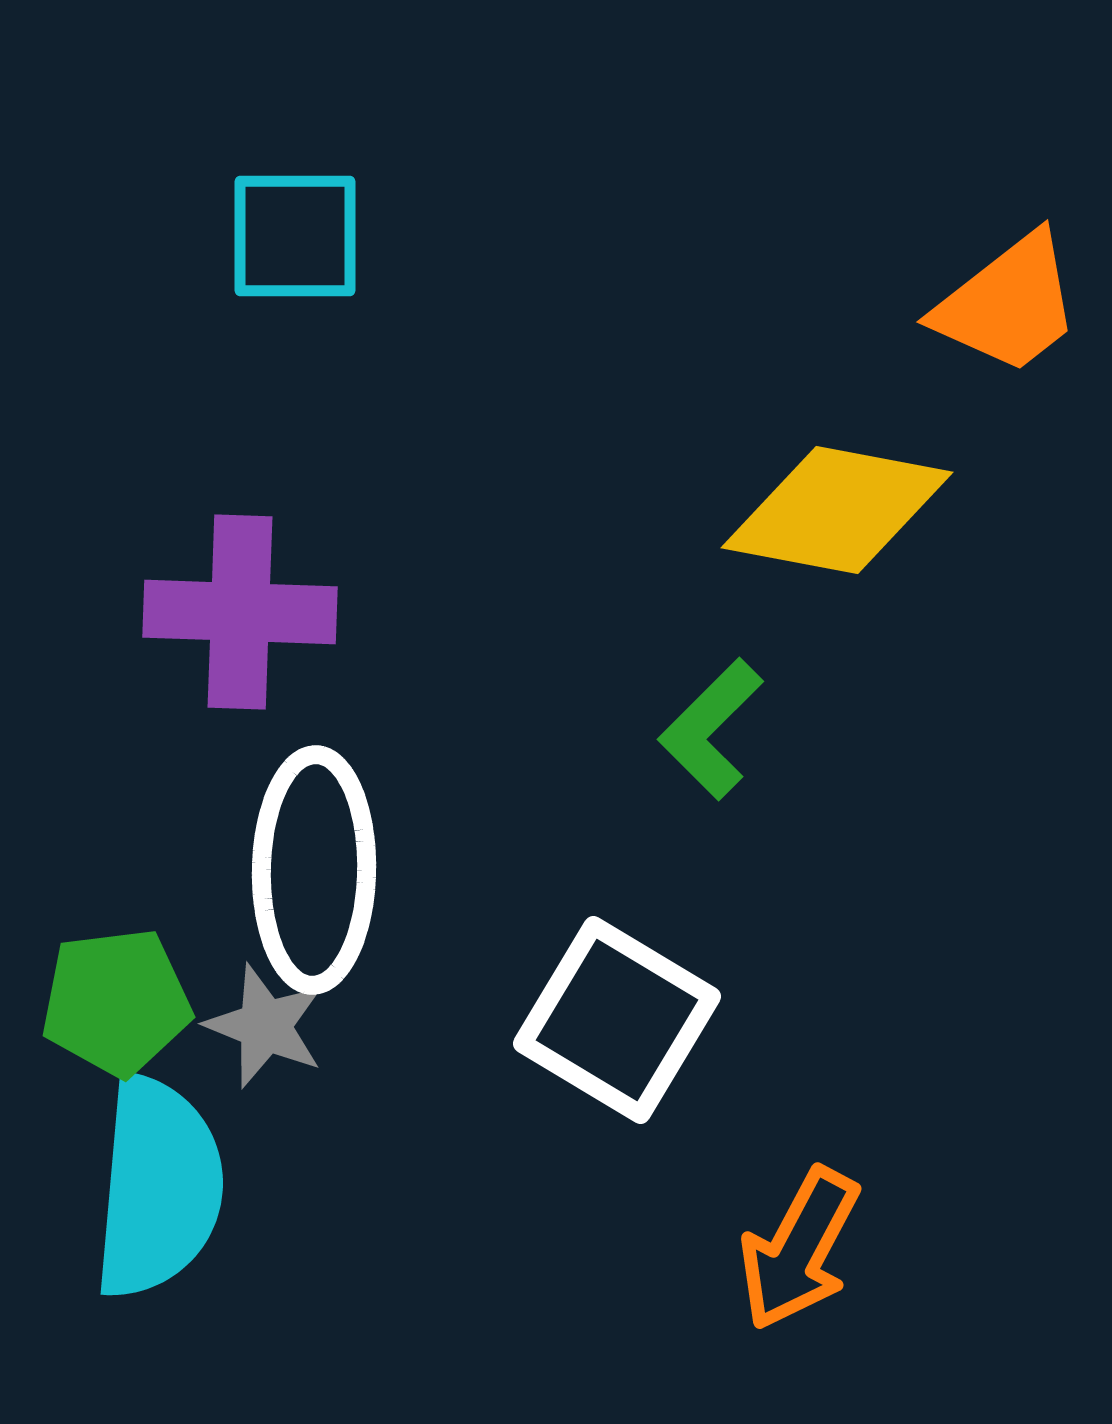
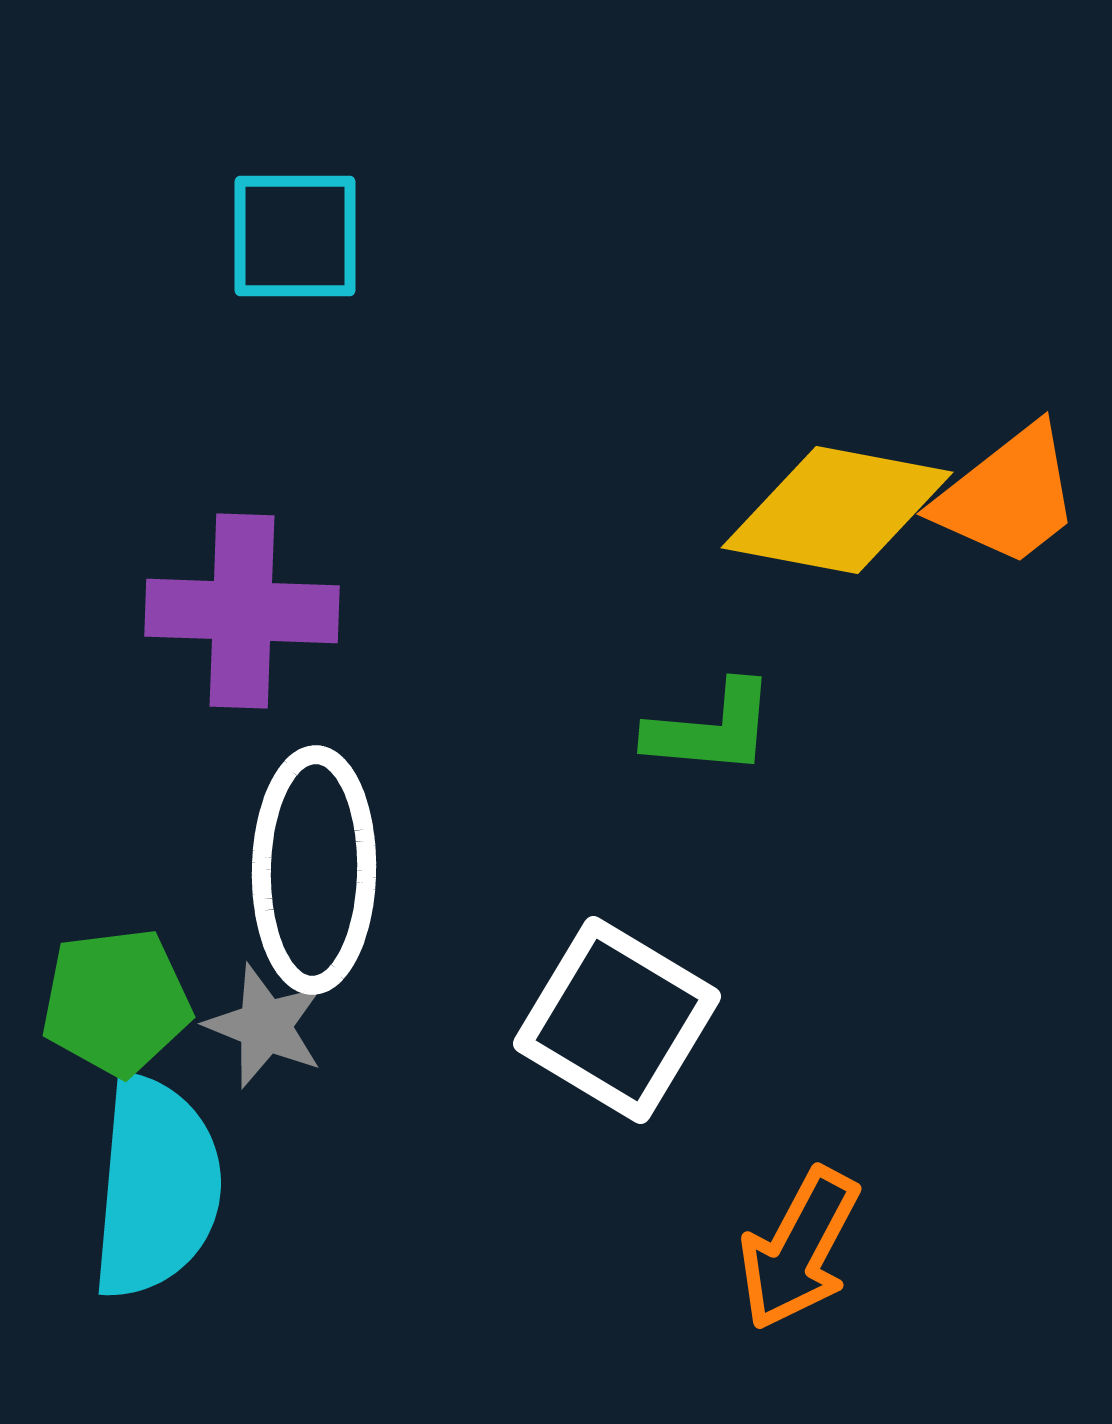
orange trapezoid: moved 192 px down
purple cross: moved 2 px right, 1 px up
green L-shape: rotated 130 degrees counterclockwise
cyan semicircle: moved 2 px left
